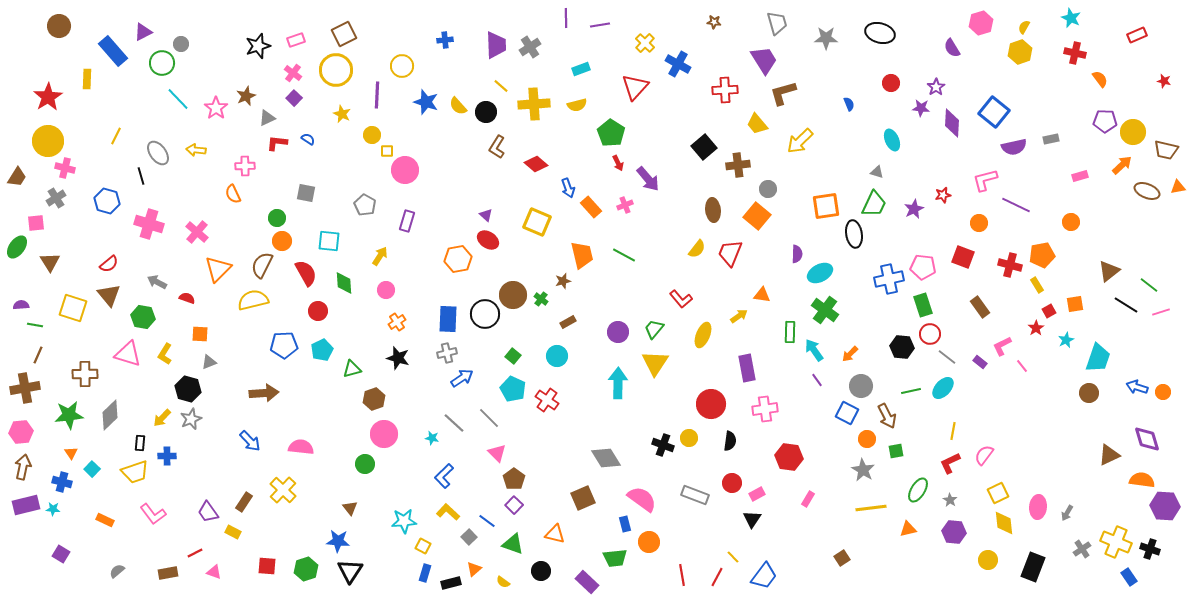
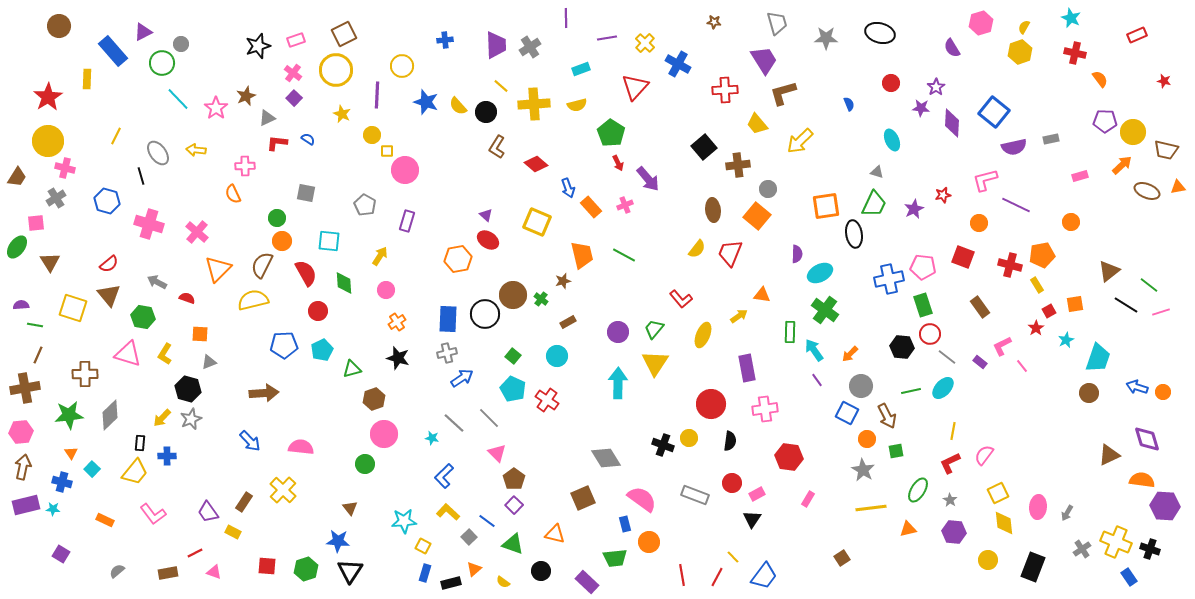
purple line at (600, 25): moved 7 px right, 13 px down
yellow trapezoid at (135, 472): rotated 32 degrees counterclockwise
